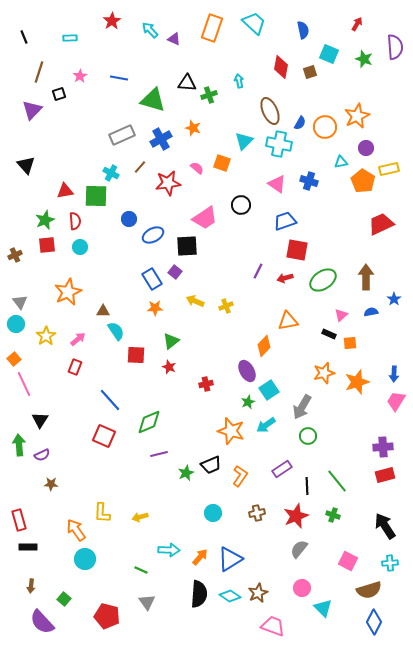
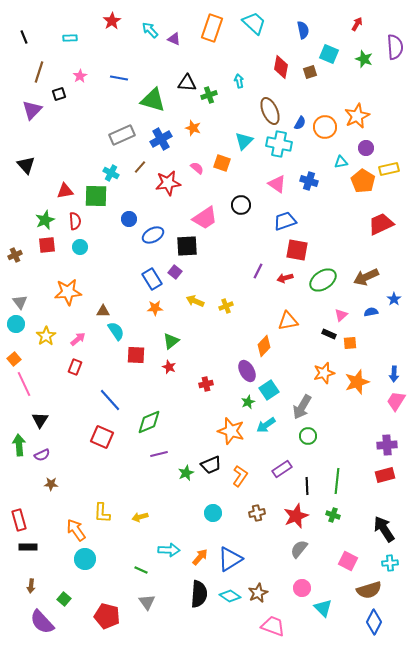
brown arrow at (366, 277): rotated 115 degrees counterclockwise
orange star at (68, 292): rotated 20 degrees clockwise
red square at (104, 436): moved 2 px left, 1 px down
purple cross at (383, 447): moved 4 px right, 2 px up
green line at (337, 481): rotated 45 degrees clockwise
black arrow at (385, 526): moved 1 px left, 3 px down
